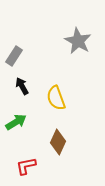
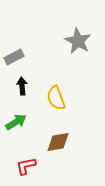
gray rectangle: moved 1 px down; rotated 30 degrees clockwise
black arrow: rotated 24 degrees clockwise
brown diamond: rotated 55 degrees clockwise
